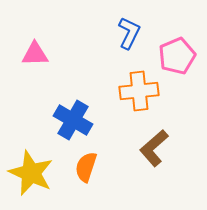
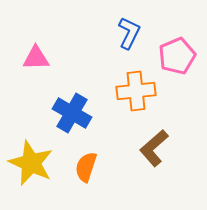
pink triangle: moved 1 px right, 4 px down
orange cross: moved 3 px left
blue cross: moved 1 px left, 7 px up
yellow star: moved 10 px up
